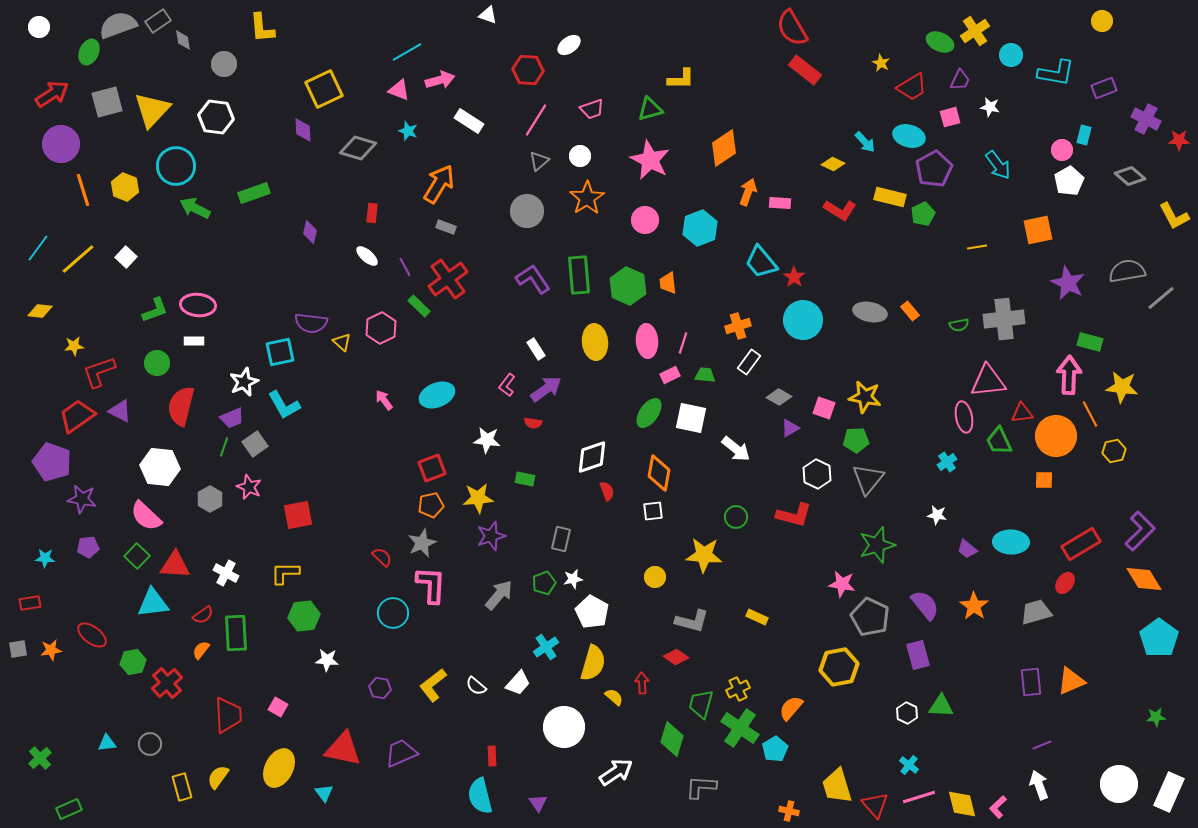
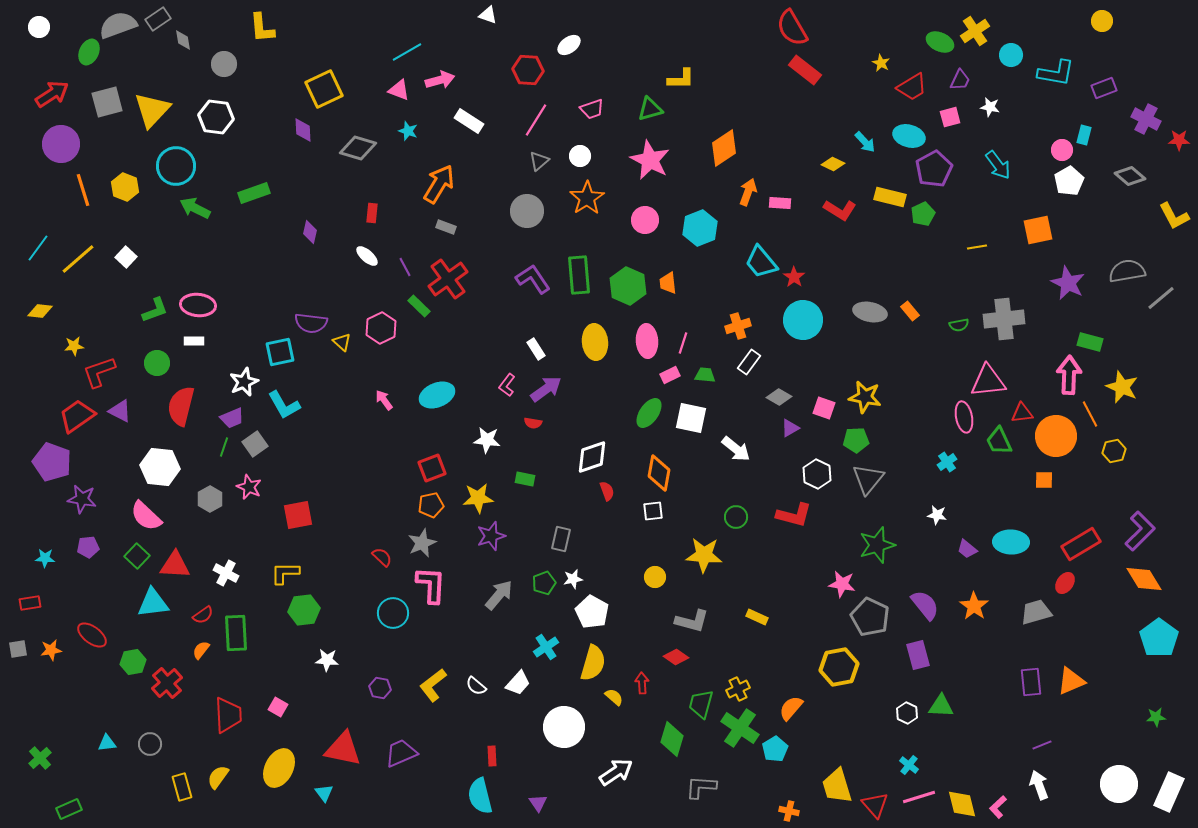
gray rectangle at (158, 21): moved 2 px up
yellow star at (1122, 387): rotated 16 degrees clockwise
green hexagon at (304, 616): moved 6 px up
